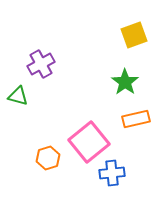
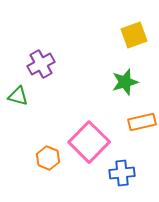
green star: rotated 20 degrees clockwise
orange rectangle: moved 6 px right, 3 px down
pink square: rotated 6 degrees counterclockwise
orange hexagon: rotated 20 degrees counterclockwise
blue cross: moved 10 px right
